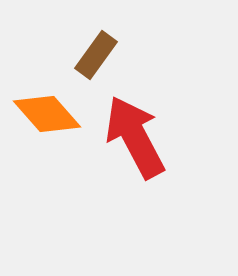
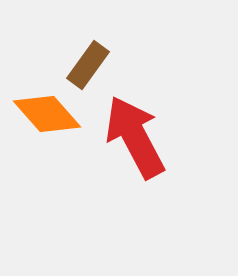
brown rectangle: moved 8 px left, 10 px down
